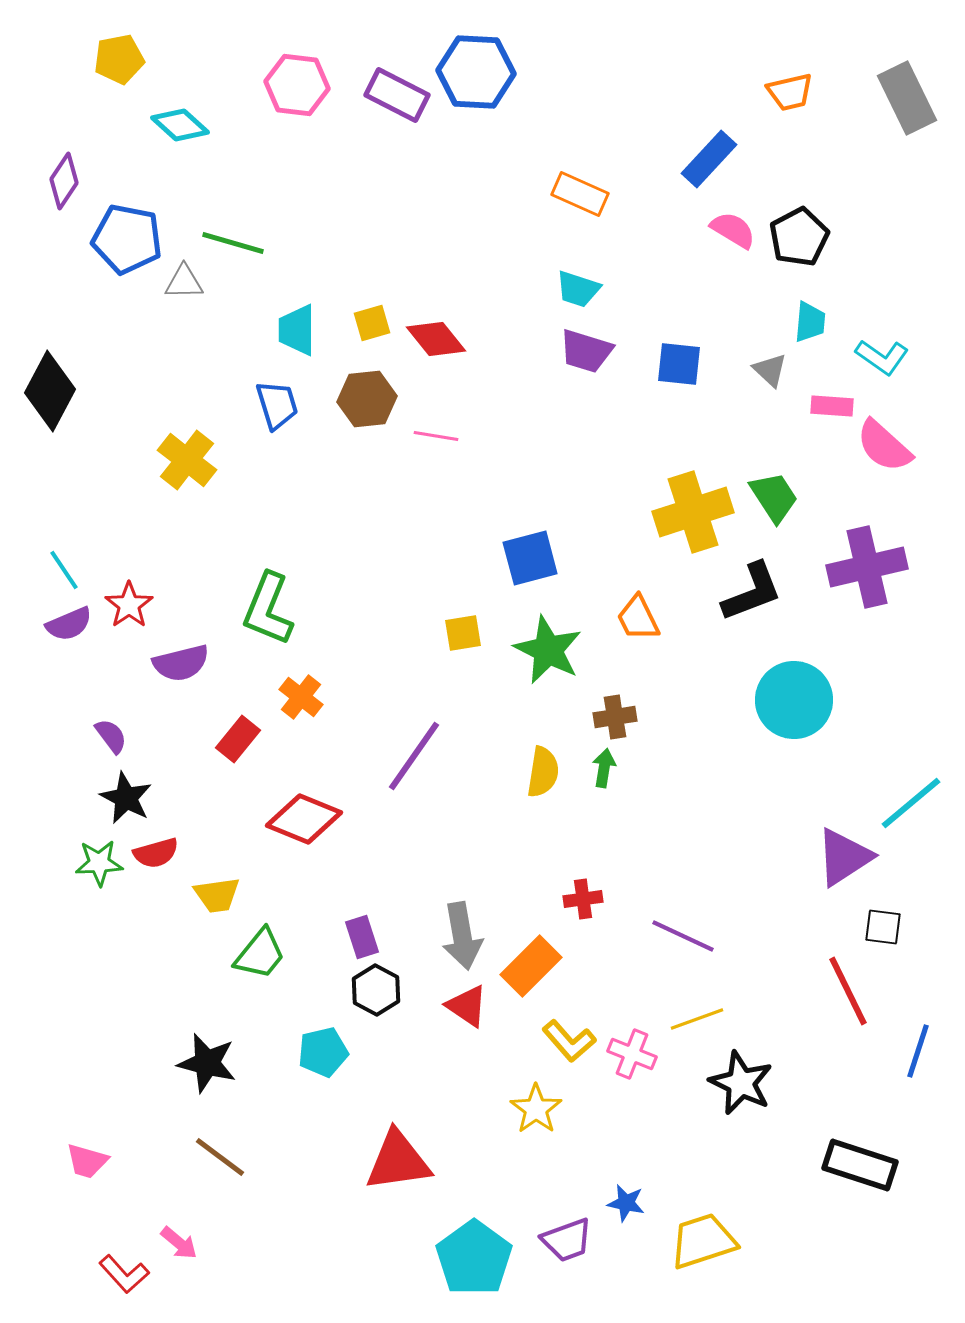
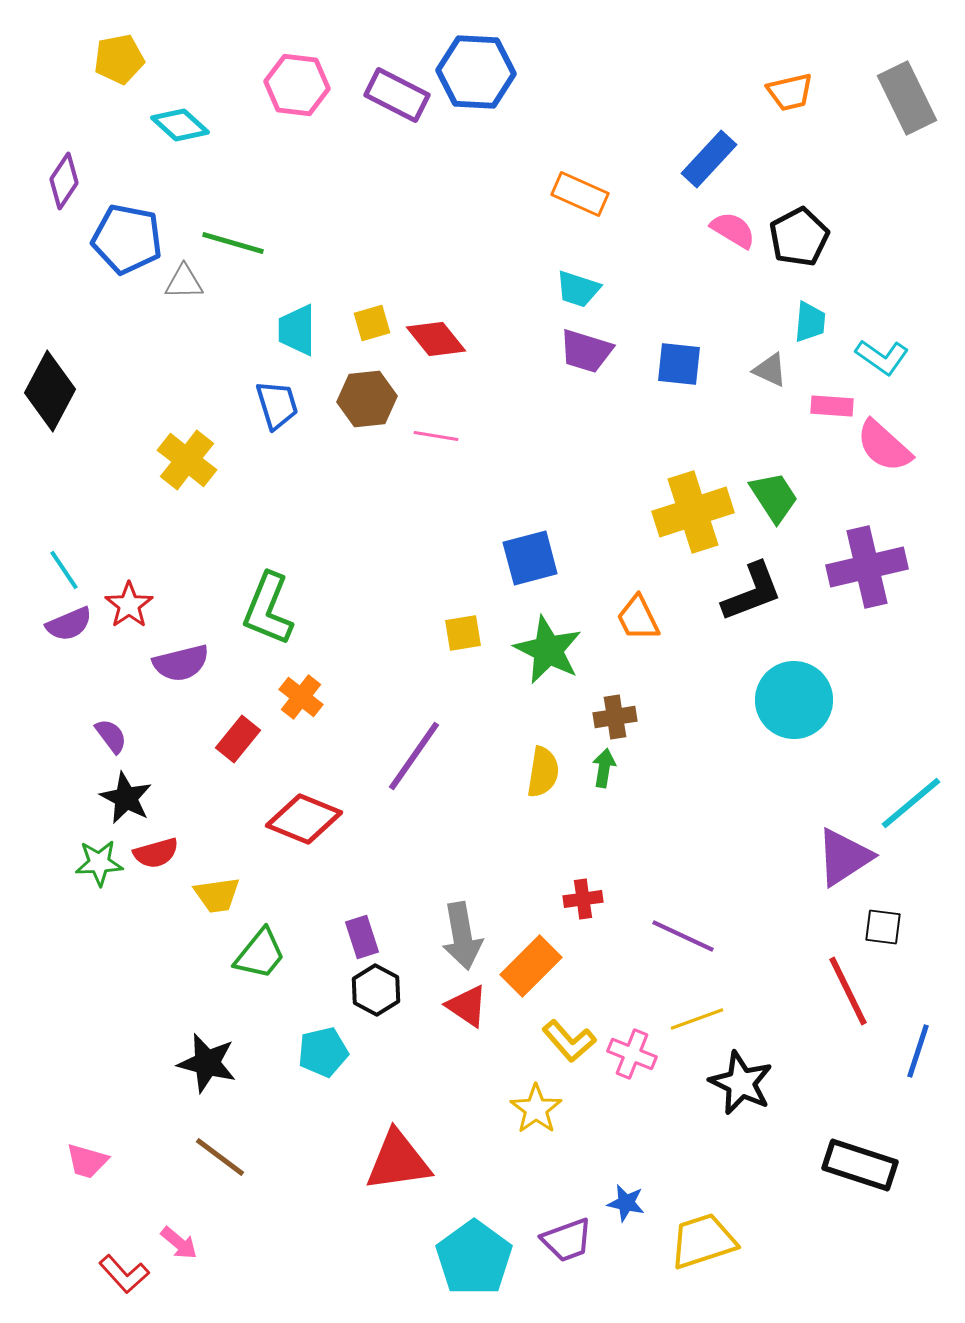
gray triangle at (770, 370): rotated 18 degrees counterclockwise
